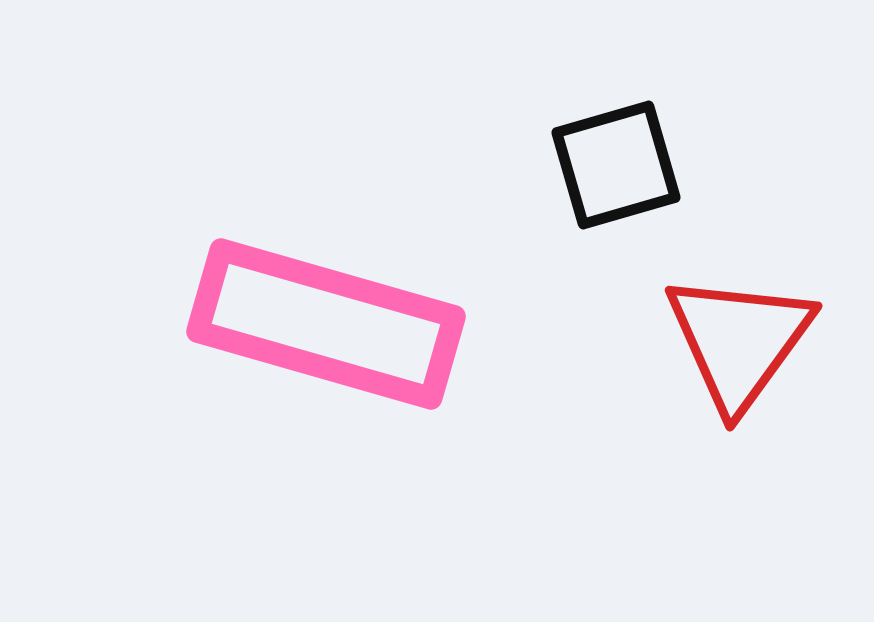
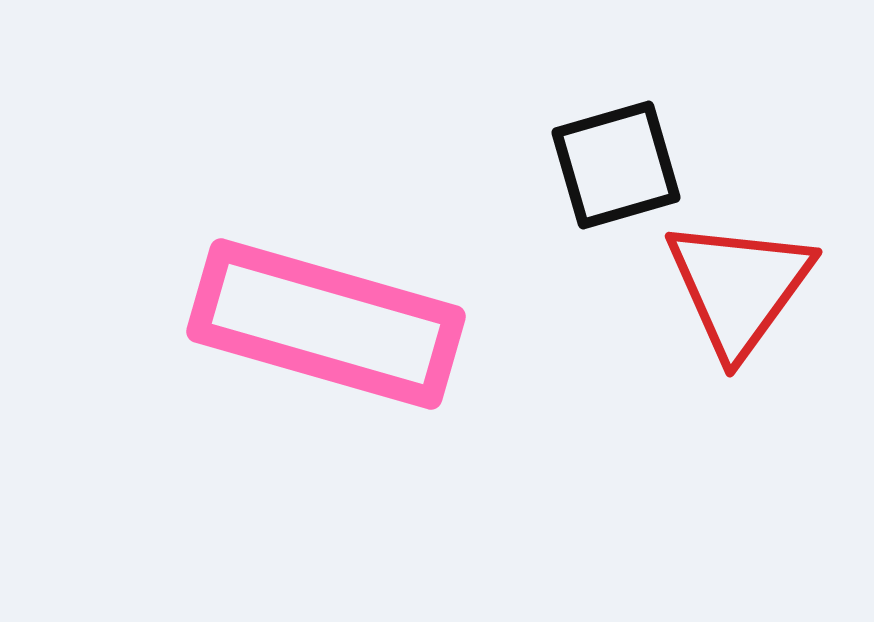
red triangle: moved 54 px up
